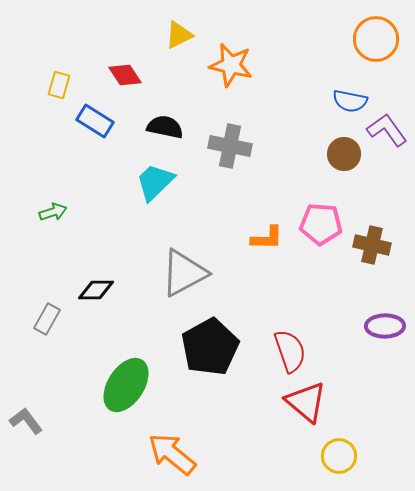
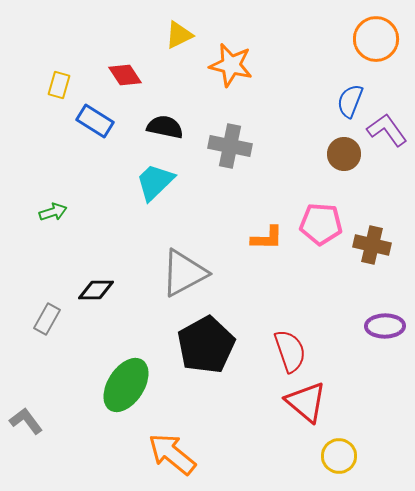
blue semicircle: rotated 100 degrees clockwise
black pentagon: moved 4 px left, 2 px up
